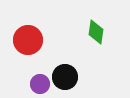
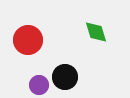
green diamond: rotated 25 degrees counterclockwise
purple circle: moved 1 px left, 1 px down
